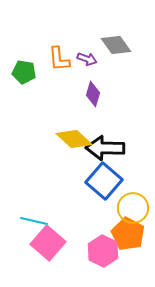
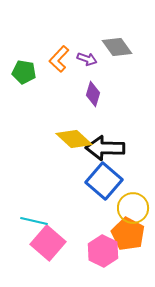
gray diamond: moved 1 px right, 2 px down
orange L-shape: rotated 48 degrees clockwise
